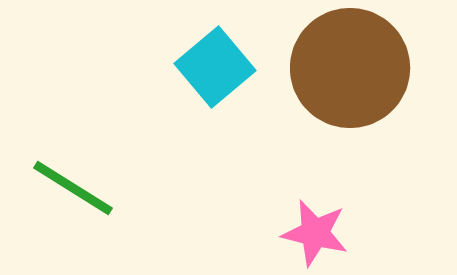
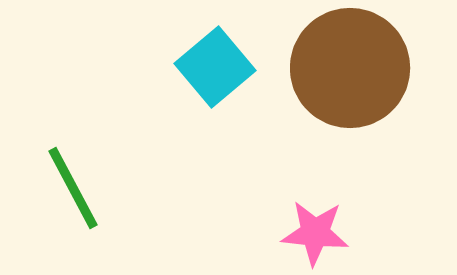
green line: rotated 30 degrees clockwise
pink star: rotated 8 degrees counterclockwise
